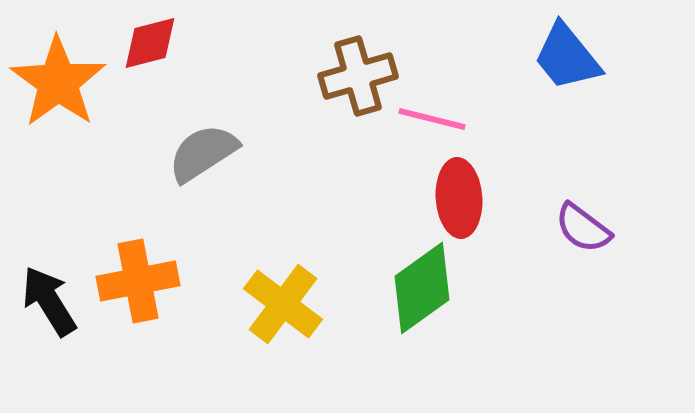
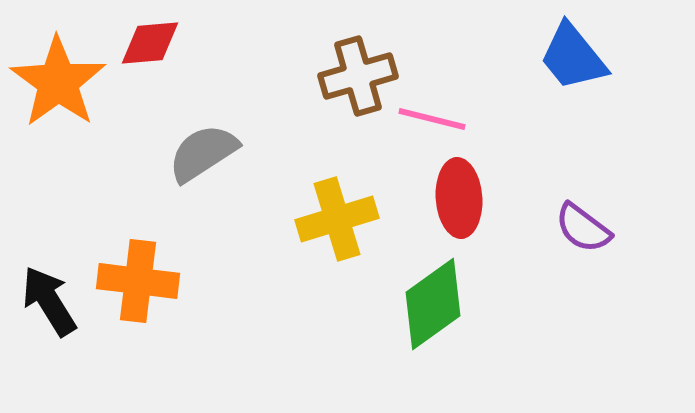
red diamond: rotated 10 degrees clockwise
blue trapezoid: moved 6 px right
orange cross: rotated 18 degrees clockwise
green diamond: moved 11 px right, 16 px down
yellow cross: moved 54 px right, 85 px up; rotated 36 degrees clockwise
